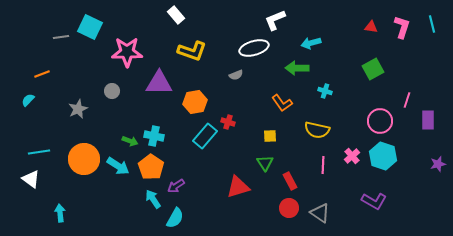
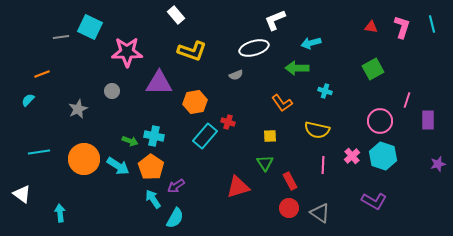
white triangle at (31, 179): moved 9 px left, 15 px down
